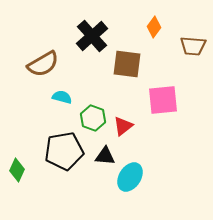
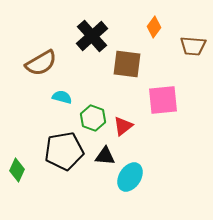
brown semicircle: moved 2 px left, 1 px up
